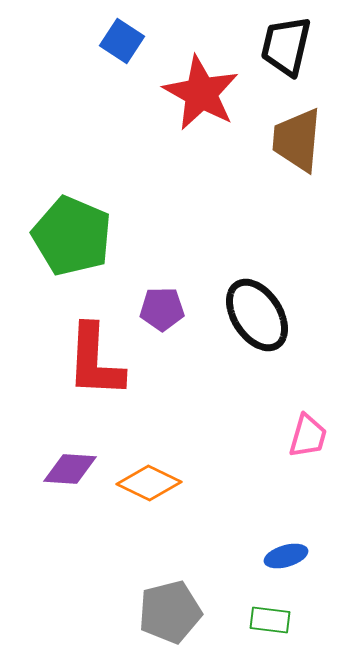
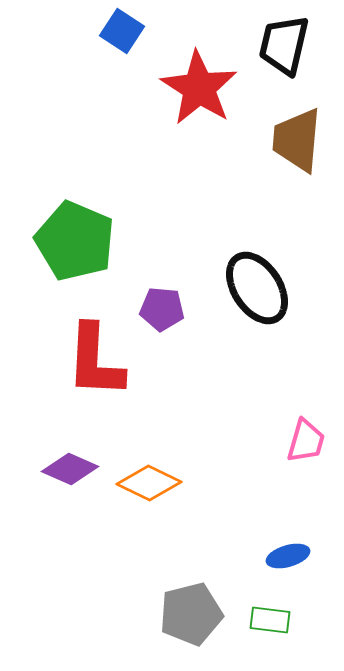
blue square: moved 10 px up
black trapezoid: moved 2 px left, 1 px up
red star: moved 2 px left, 5 px up; rotated 4 degrees clockwise
green pentagon: moved 3 px right, 5 px down
purple pentagon: rotated 6 degrees clockwise
black ellipse: moved 27 px up
pink trapezoid: moved 2 px left, 5 px down
purple diamond: rotated 20 degrees clockwise
blue ellipse: moved 2 px right
gray pentagon: moved 21 px right, 2 px down
